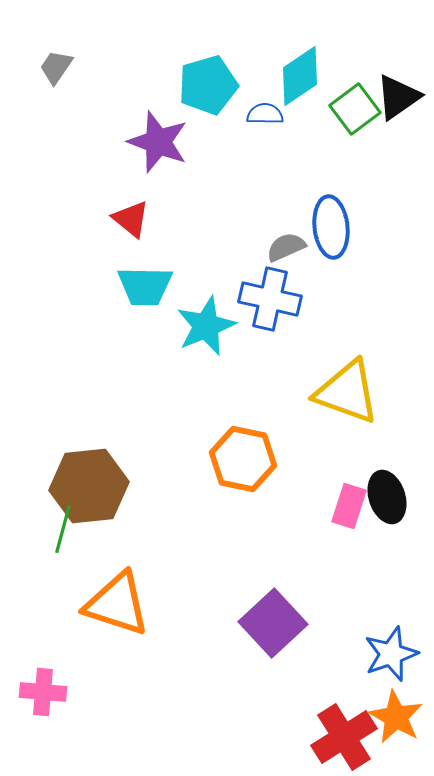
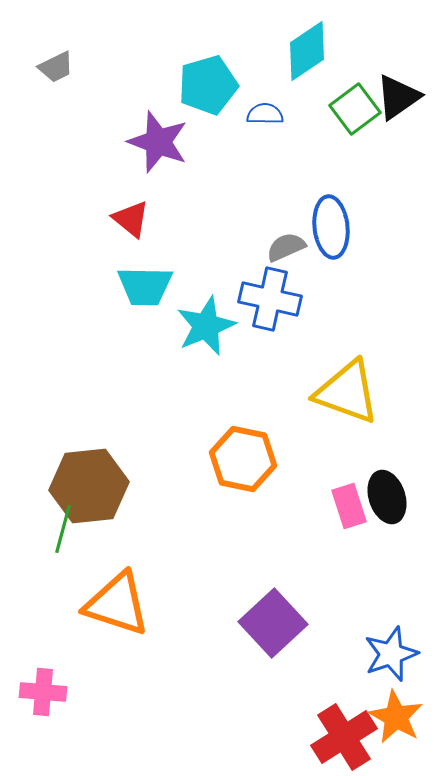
gray trapezoid: rotated 150 degrees counterclockwise
cyan diamond: moved 7 px right, 25 px up
pink rectangle: rotated 36 degrees counterclockwise
